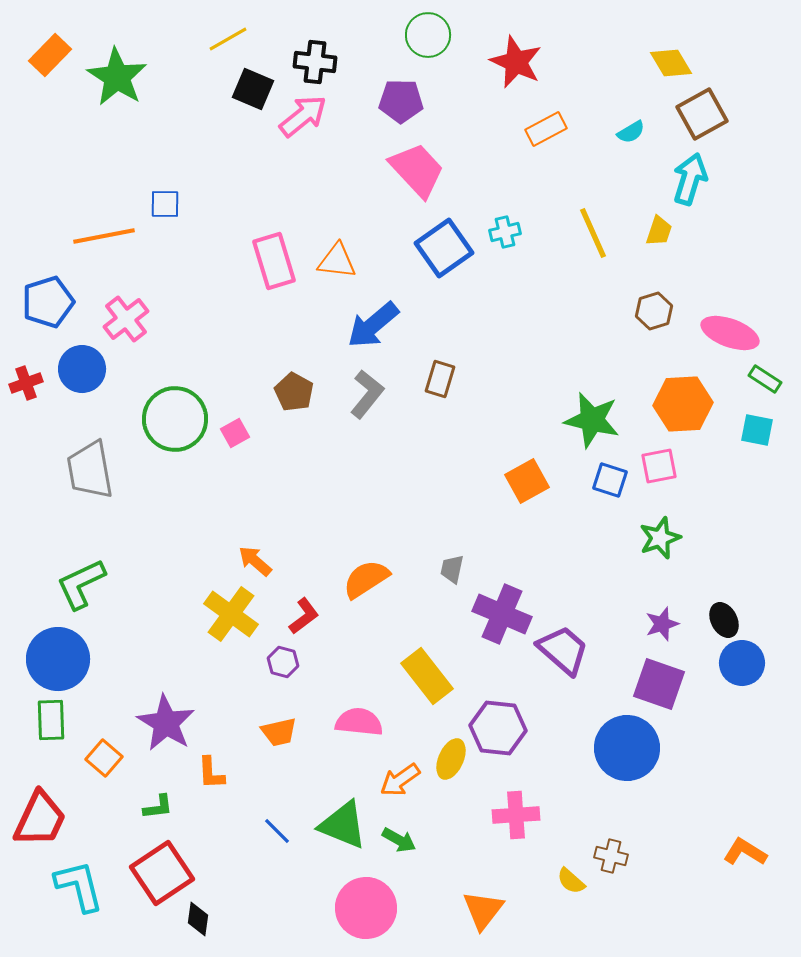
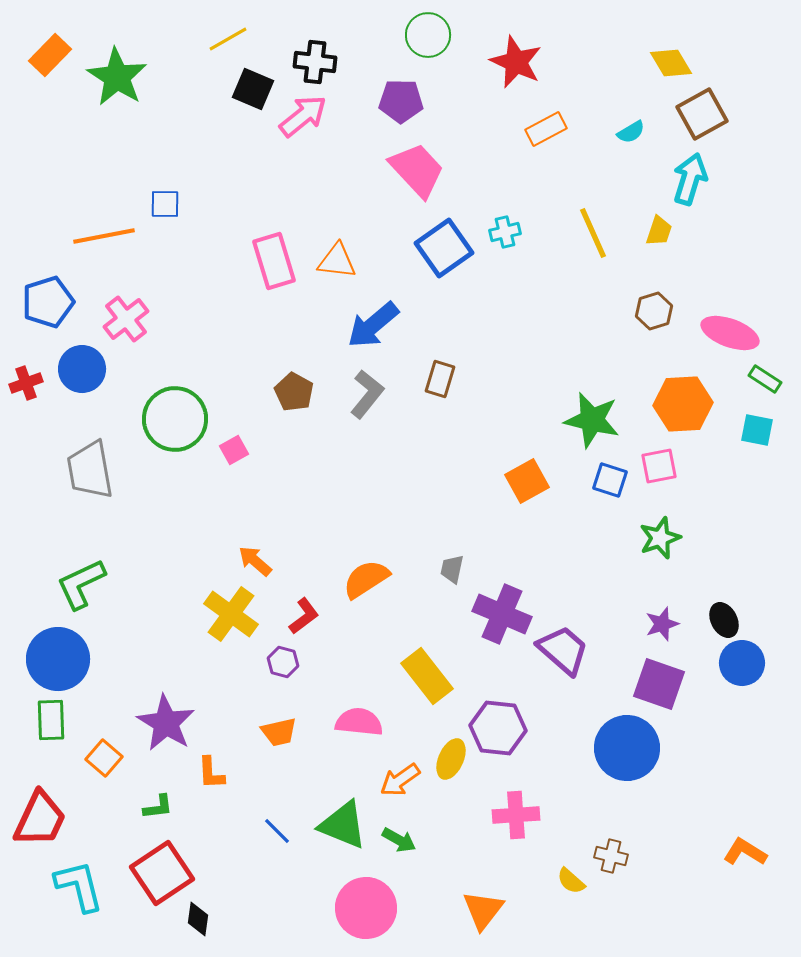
pink square at (235, 433): moved 1 px left, 17 px down
